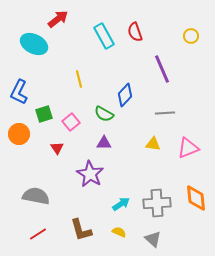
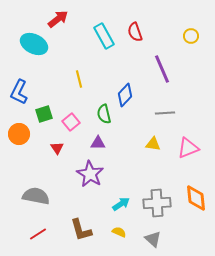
green semicircle: rotated 48 degrees clockwise
purple triangle: moved 6 px left
